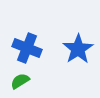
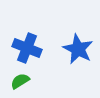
blue star: rotated 12 degrees counterclockwise
